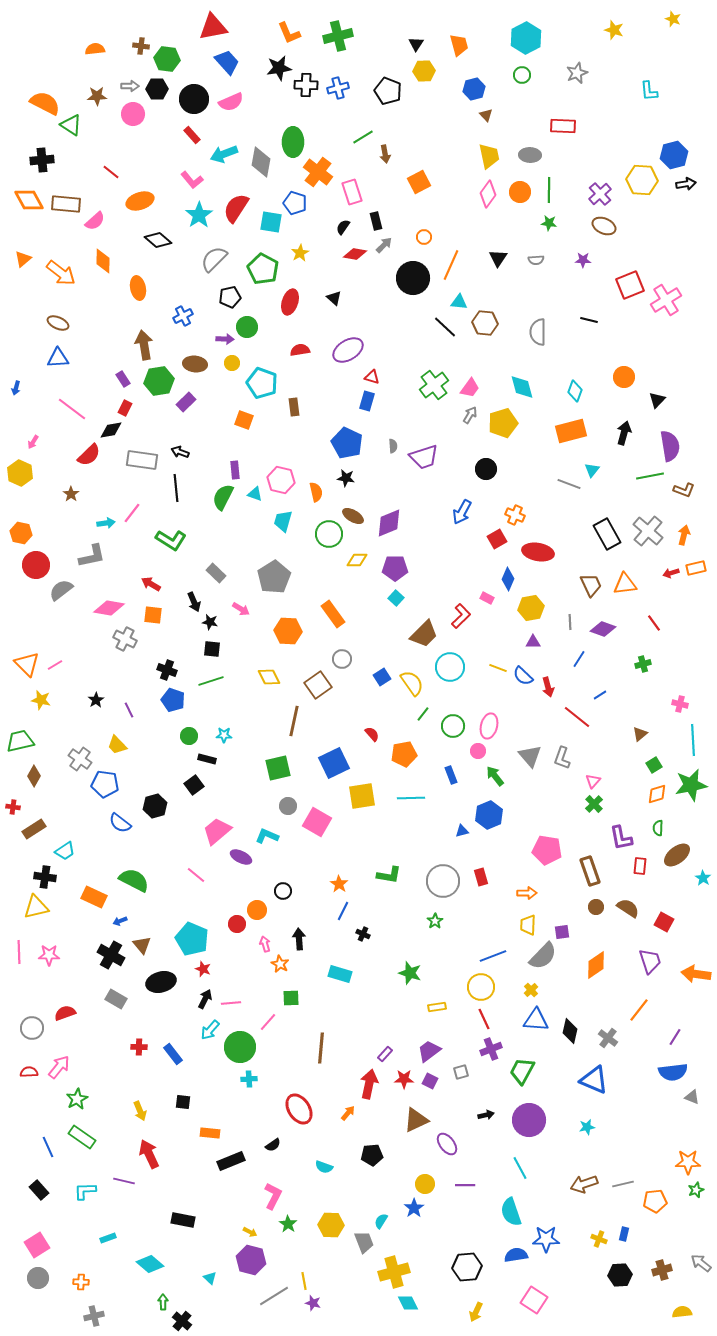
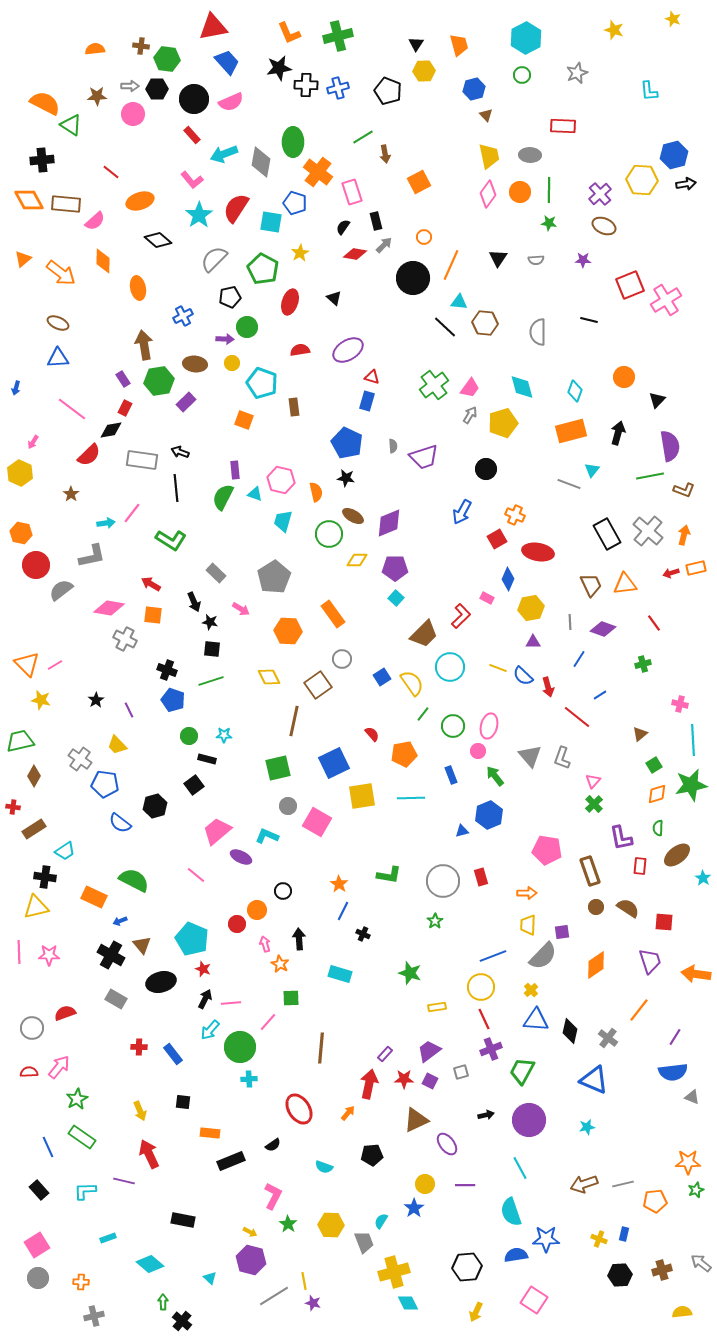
black arrow at (624, 433): moved 6 px left
red square at (664, 922): rotated 24 degrees counterclockwise
